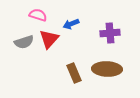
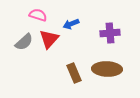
gray semicircle: rotated 24 degrees counterclockwise
